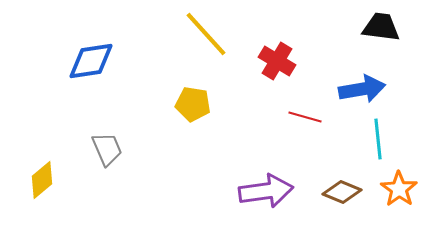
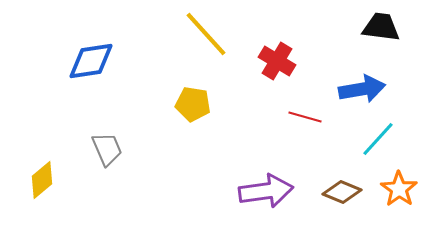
cyan line: rotated 48 degrees clockwise
